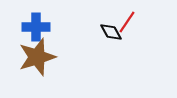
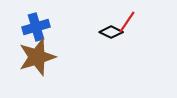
blue cross: rotated 16 degrees counterclockwise
black diamond: rotated 35 degrees counterclockwise
